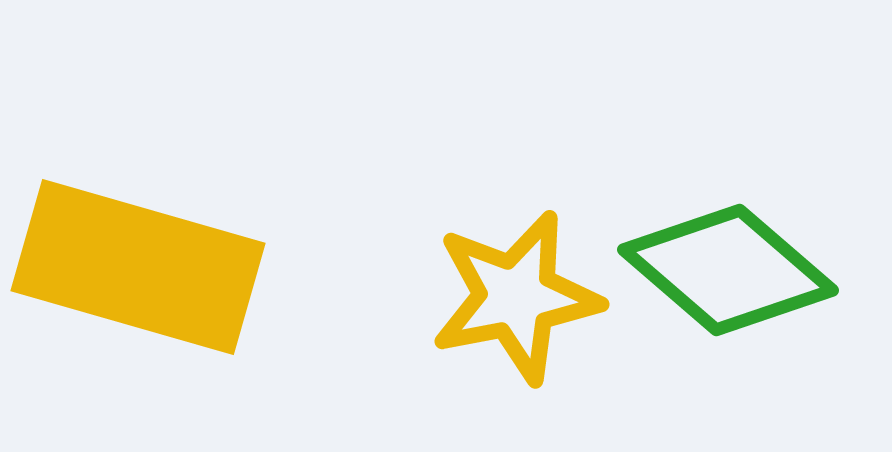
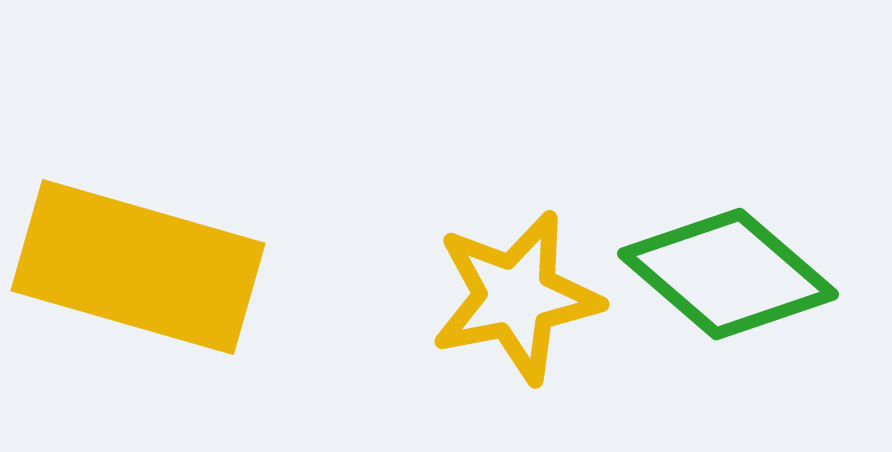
green diamond: moved 4 px down
